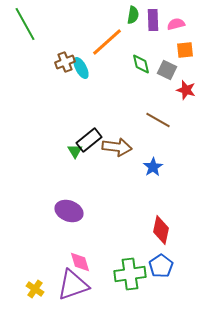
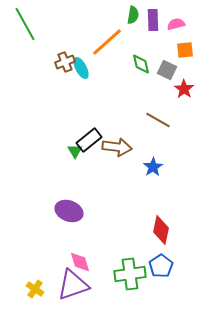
red star: moved 2 px left, 1 px up; rotated 18 degrees clockwise
